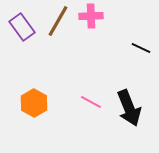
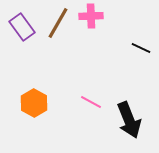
brown line: moved 2 px down
black arrow: moved 12 px down
